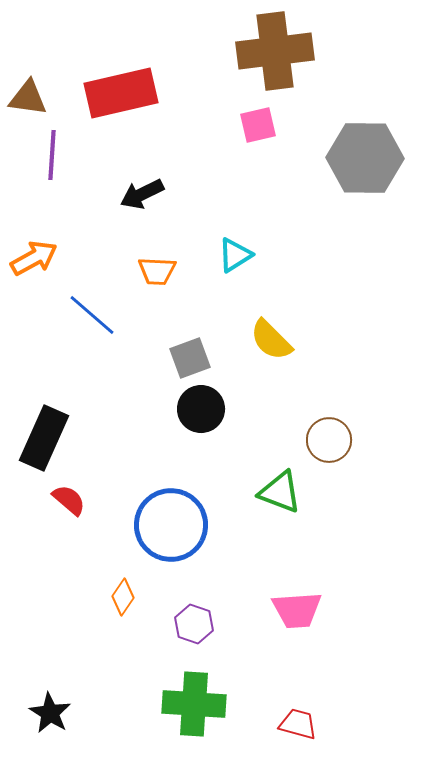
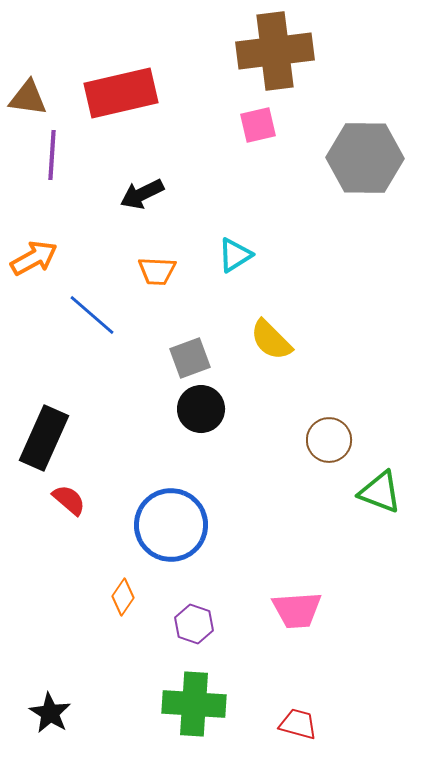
green triangle: moved 100 px right
